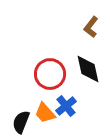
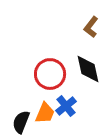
orange trapezoid: rotated 115 degrees counterclockwise
